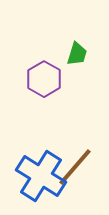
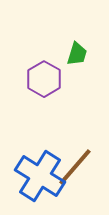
blue cross: moved 1 px left
